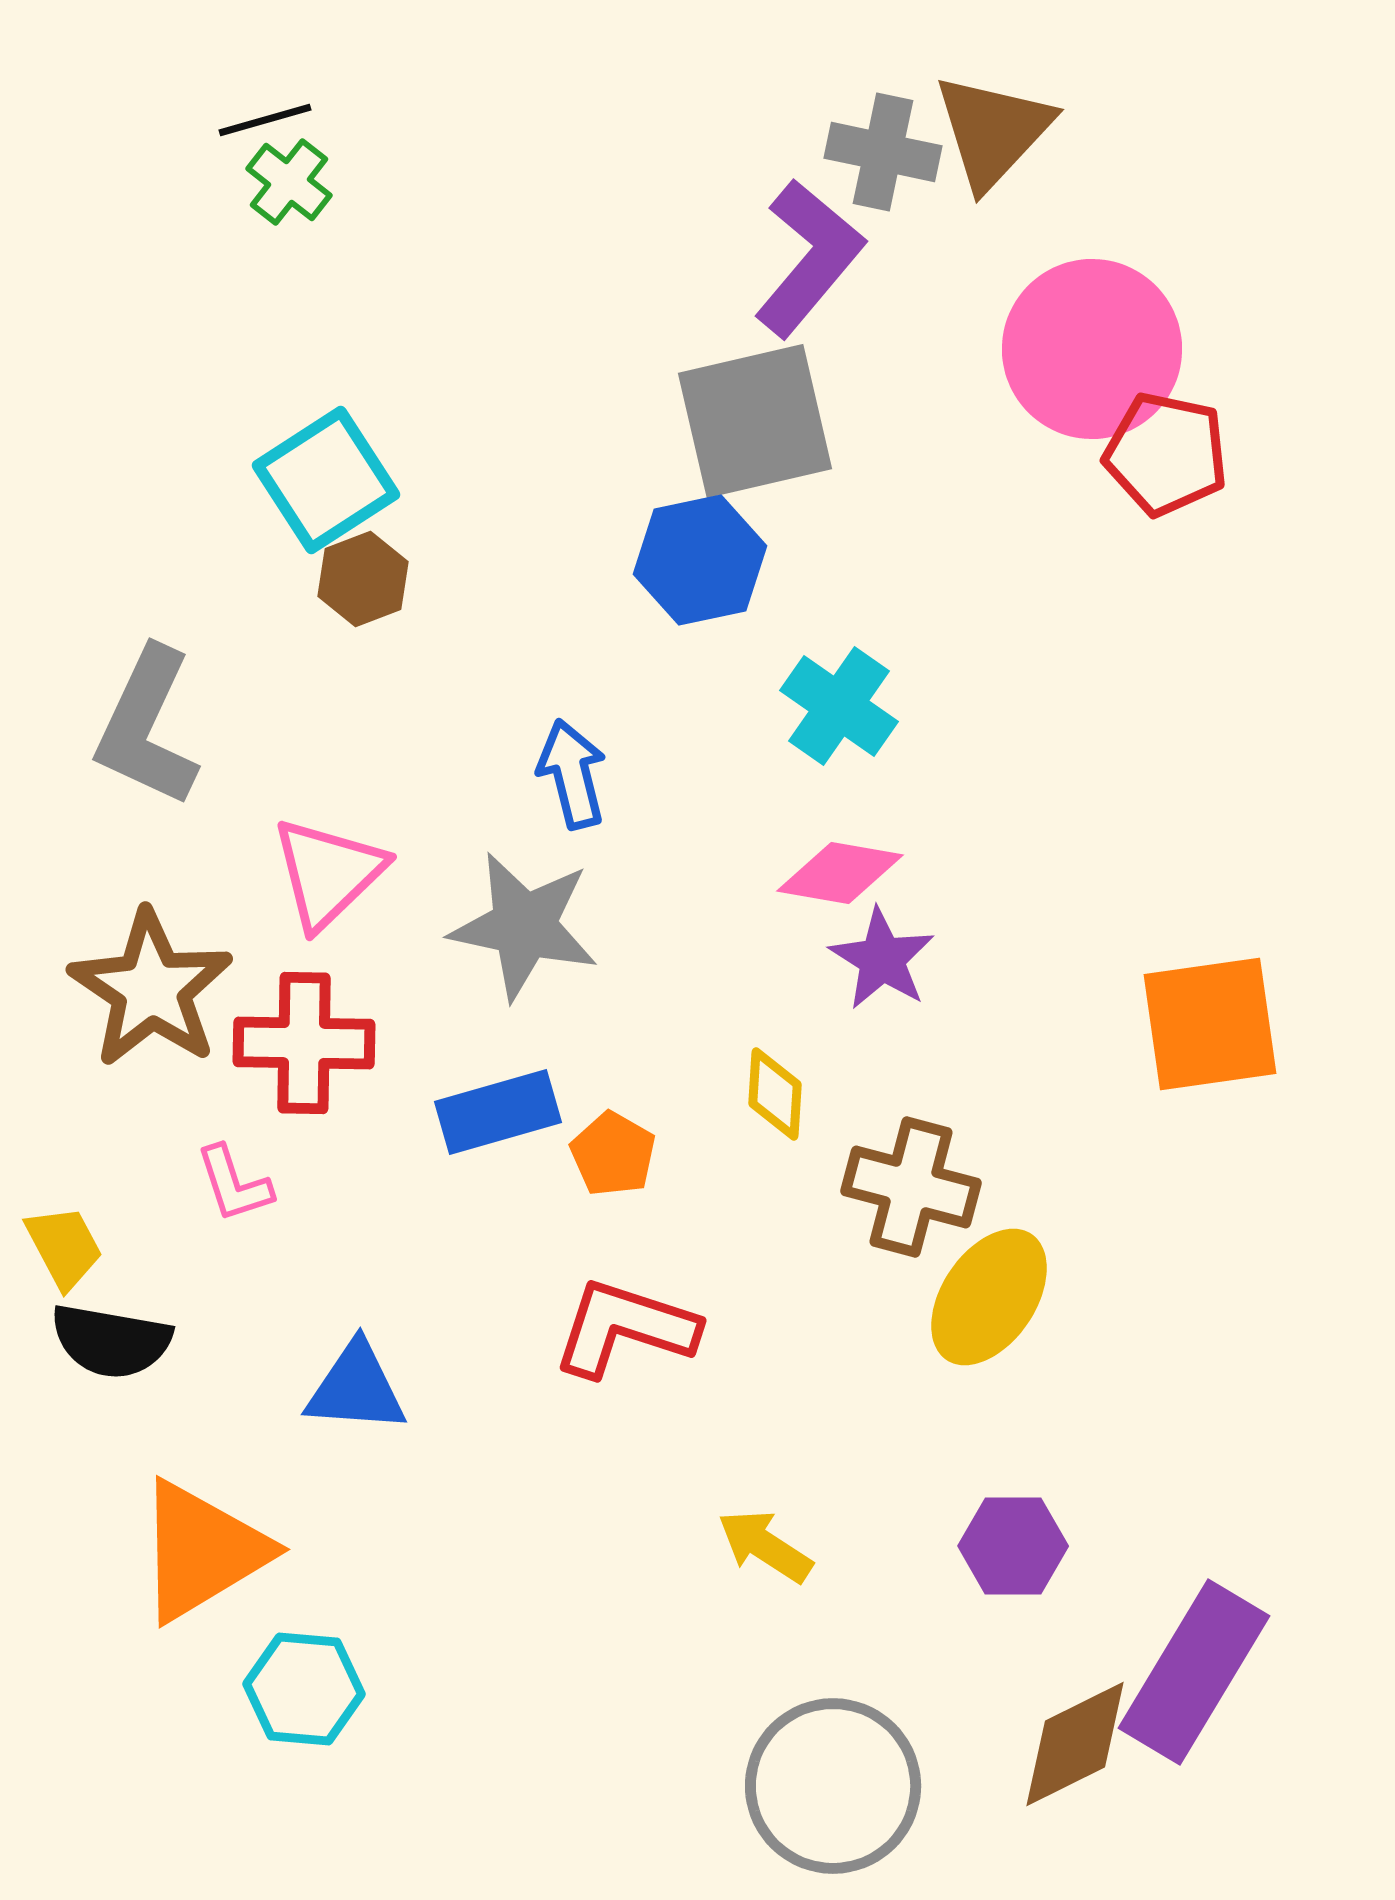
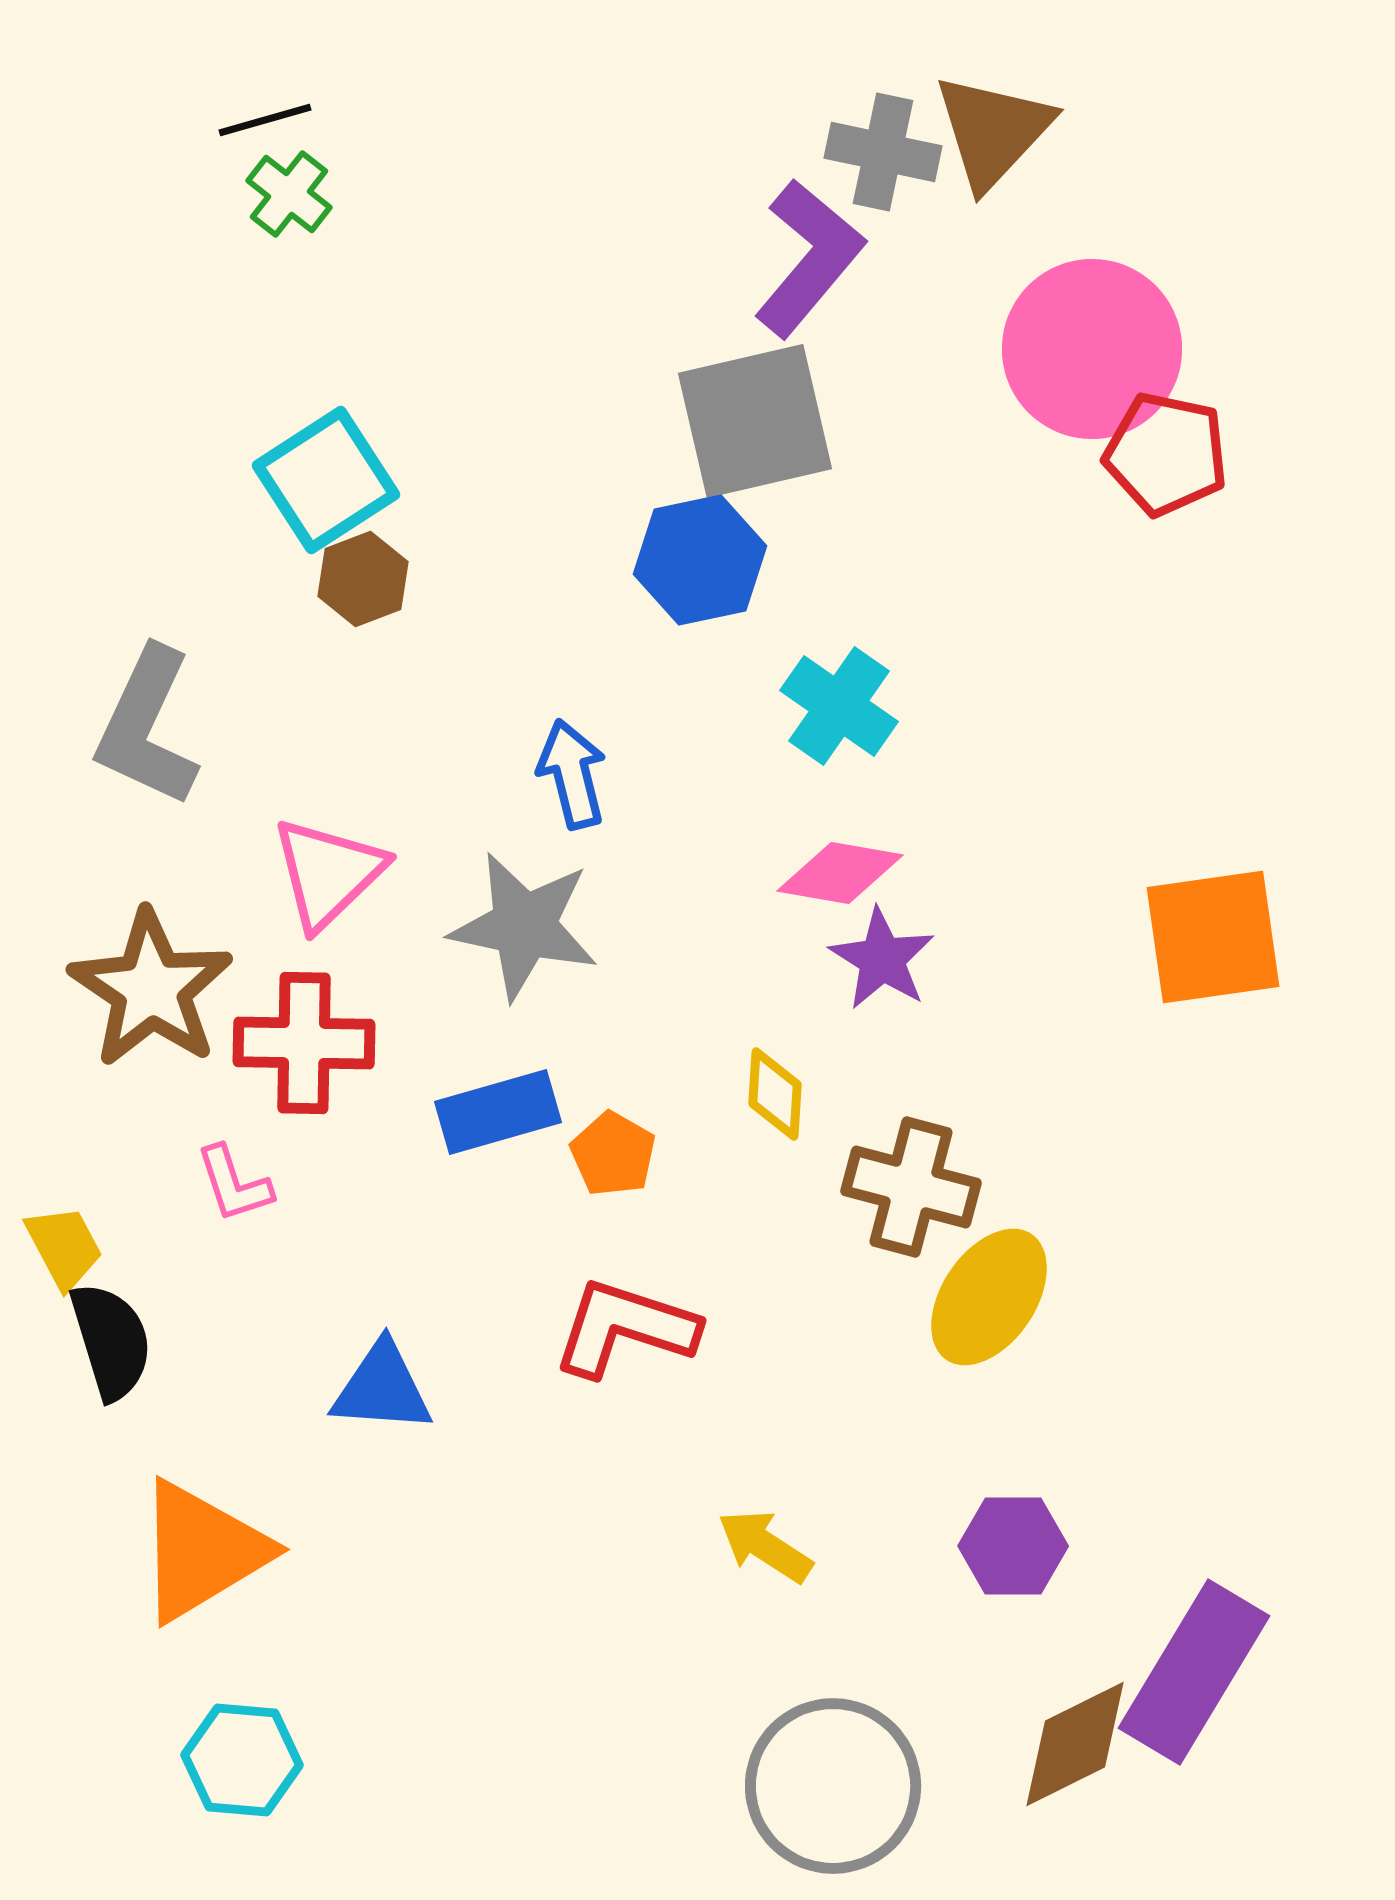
green cross: moved 12 px down
orange square: moved 3 px right, 87 px up
black semicircle: rotated 117 degrees counterclockwise
blue triangle: moved 26 px right
cyan hexagon: moved 62 px left, 71 px down
